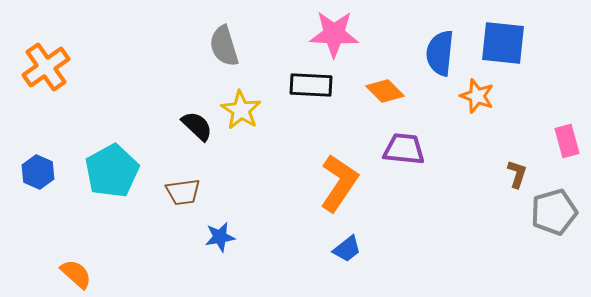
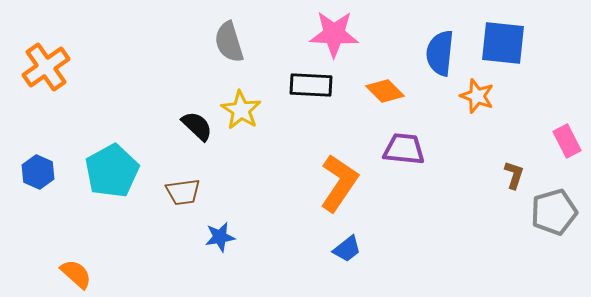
gray semicircle: moved 5 px right, 4 px up
pink rectangle: rotated 12 degrees counterclockwise
brown L-shape: moved 3 px left, 1 px down
